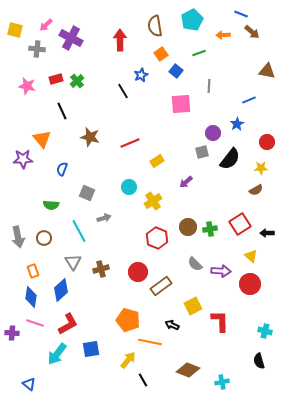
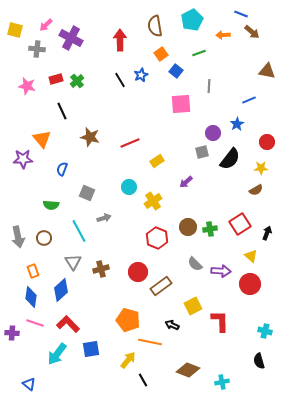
black line at (123, 91): moved 3 px left, 11 px up
black arrow at (267, 233): rotated 112 degrees clockwise
red L-shape at (68, 324): rotated 105 degrees counterclockwise
